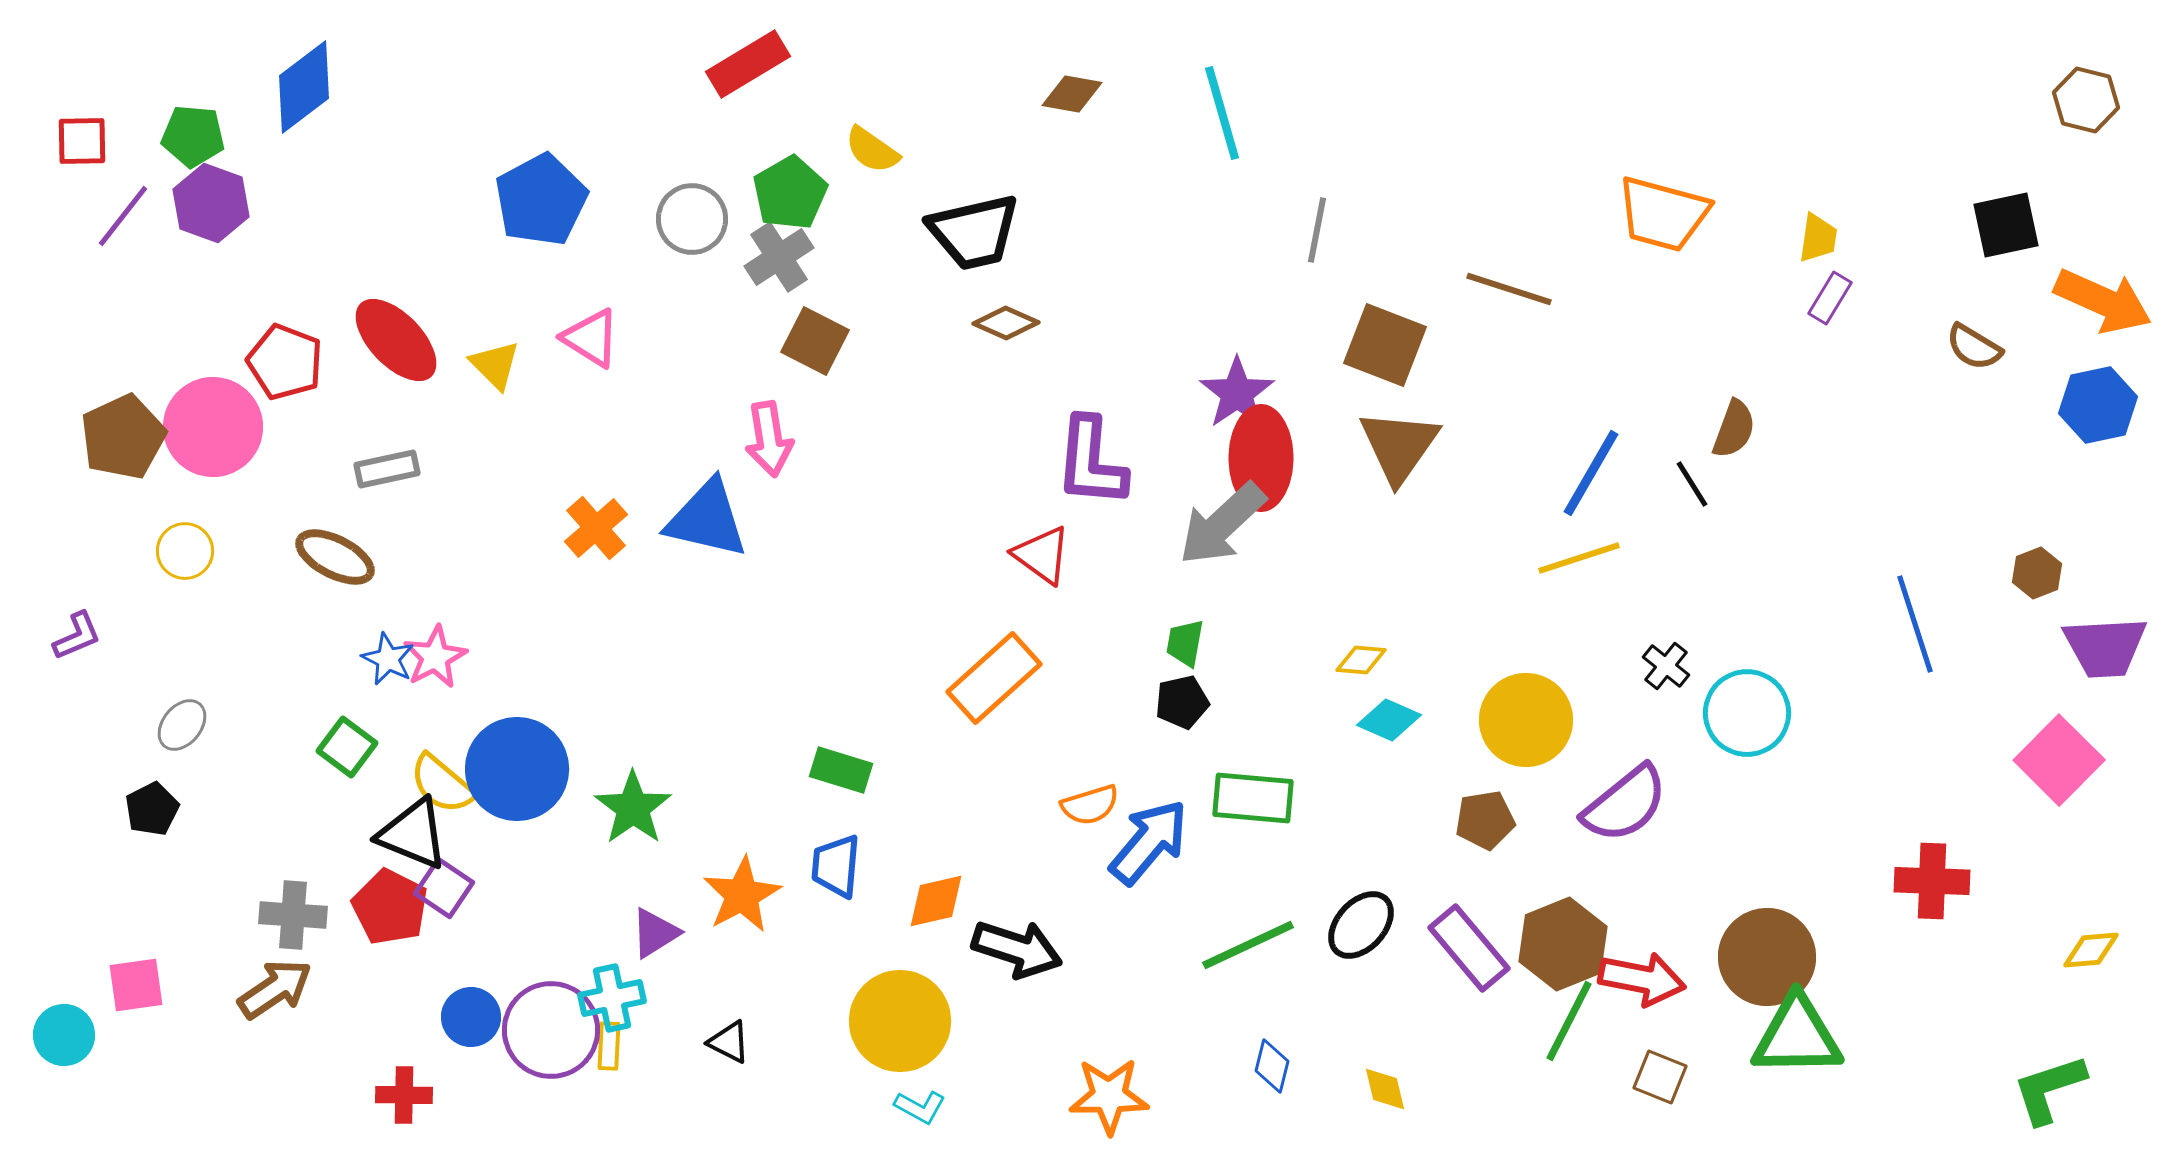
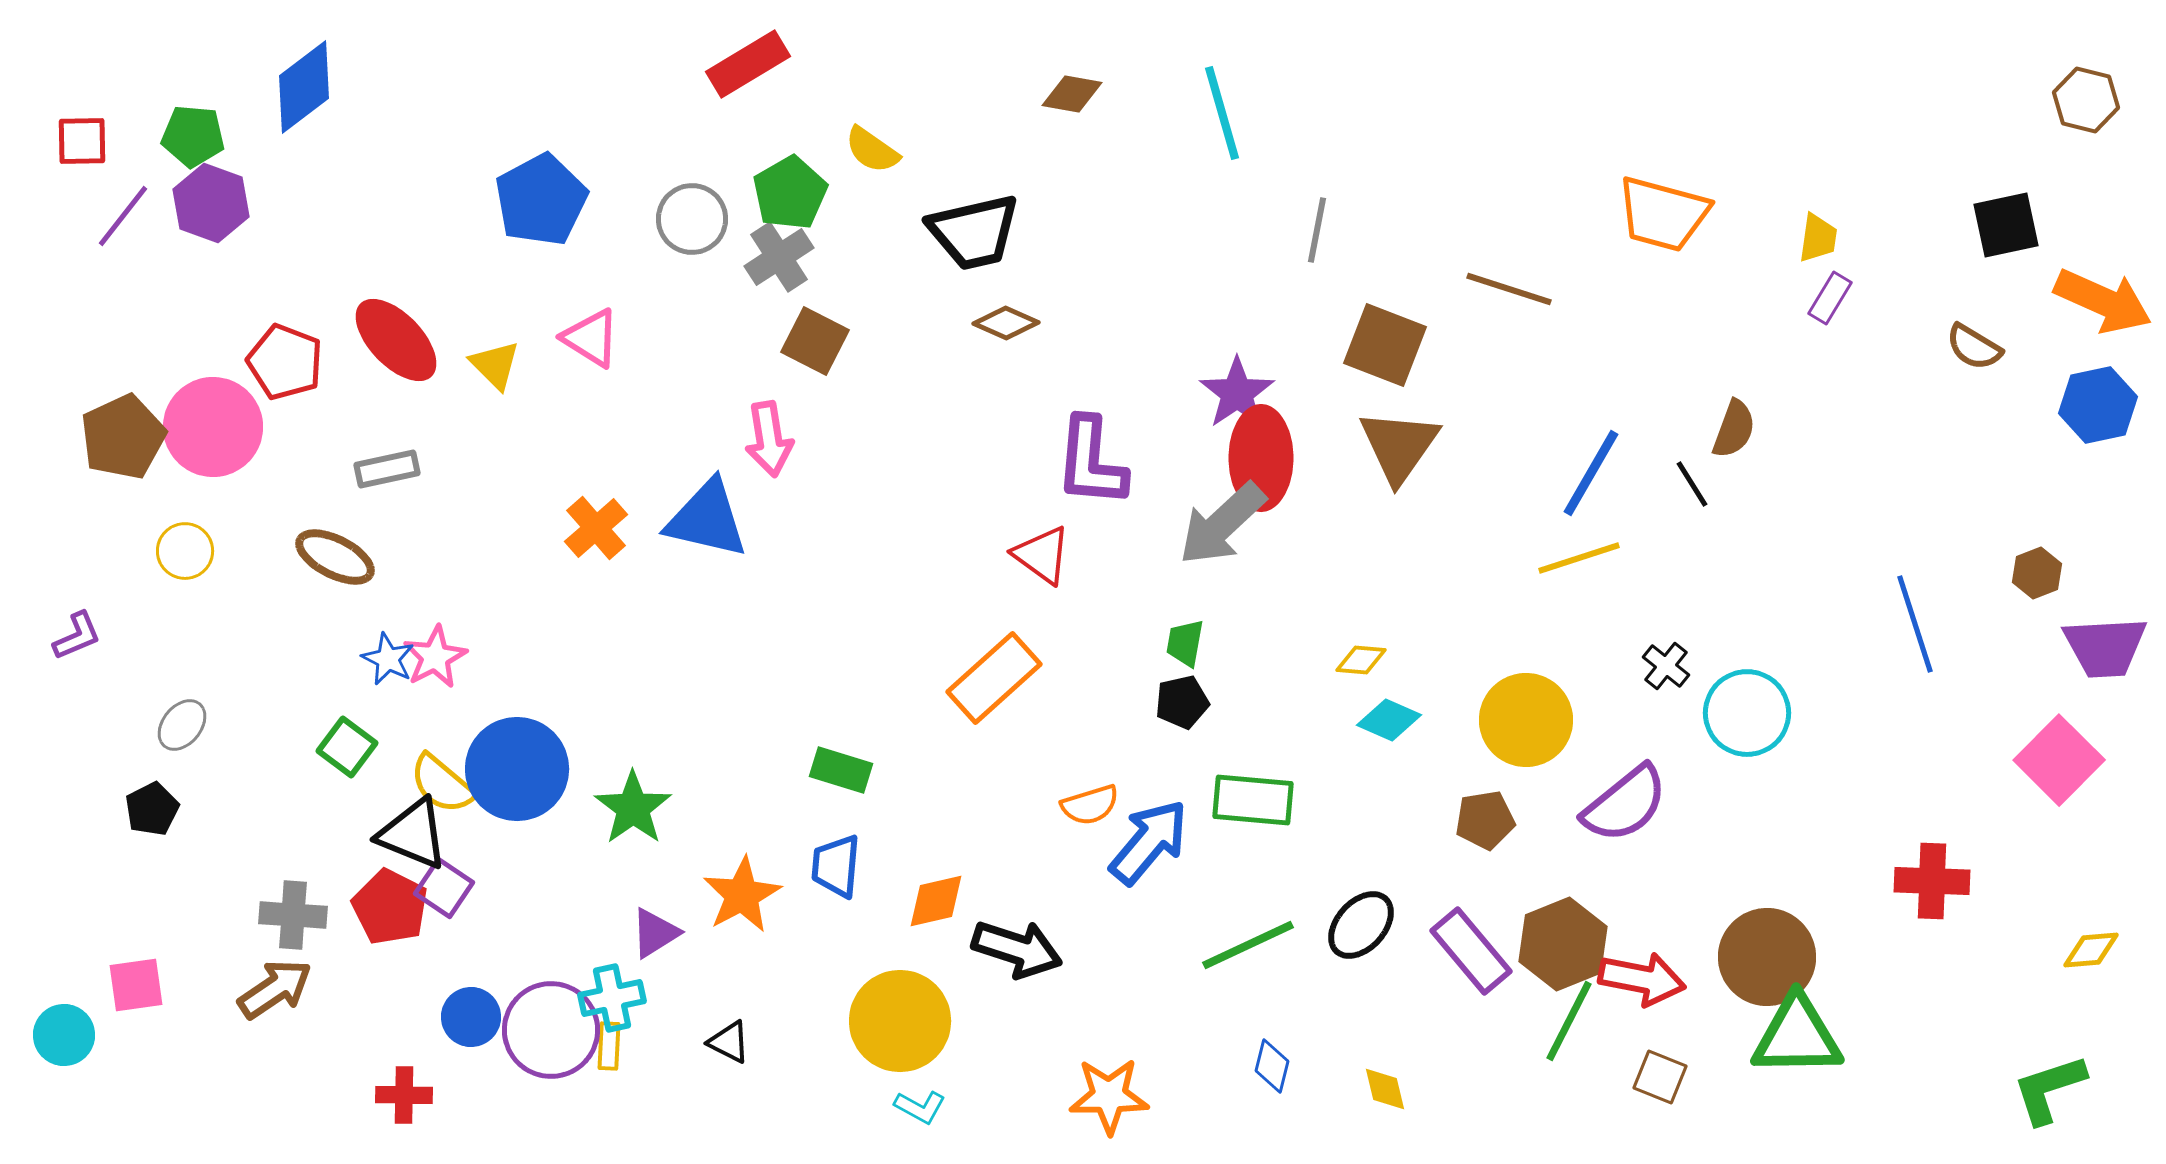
green rectangle at (1253, 798): moved 2 px down
purple rectangle at (1469, 948): moved 2 px right, 3 px down
